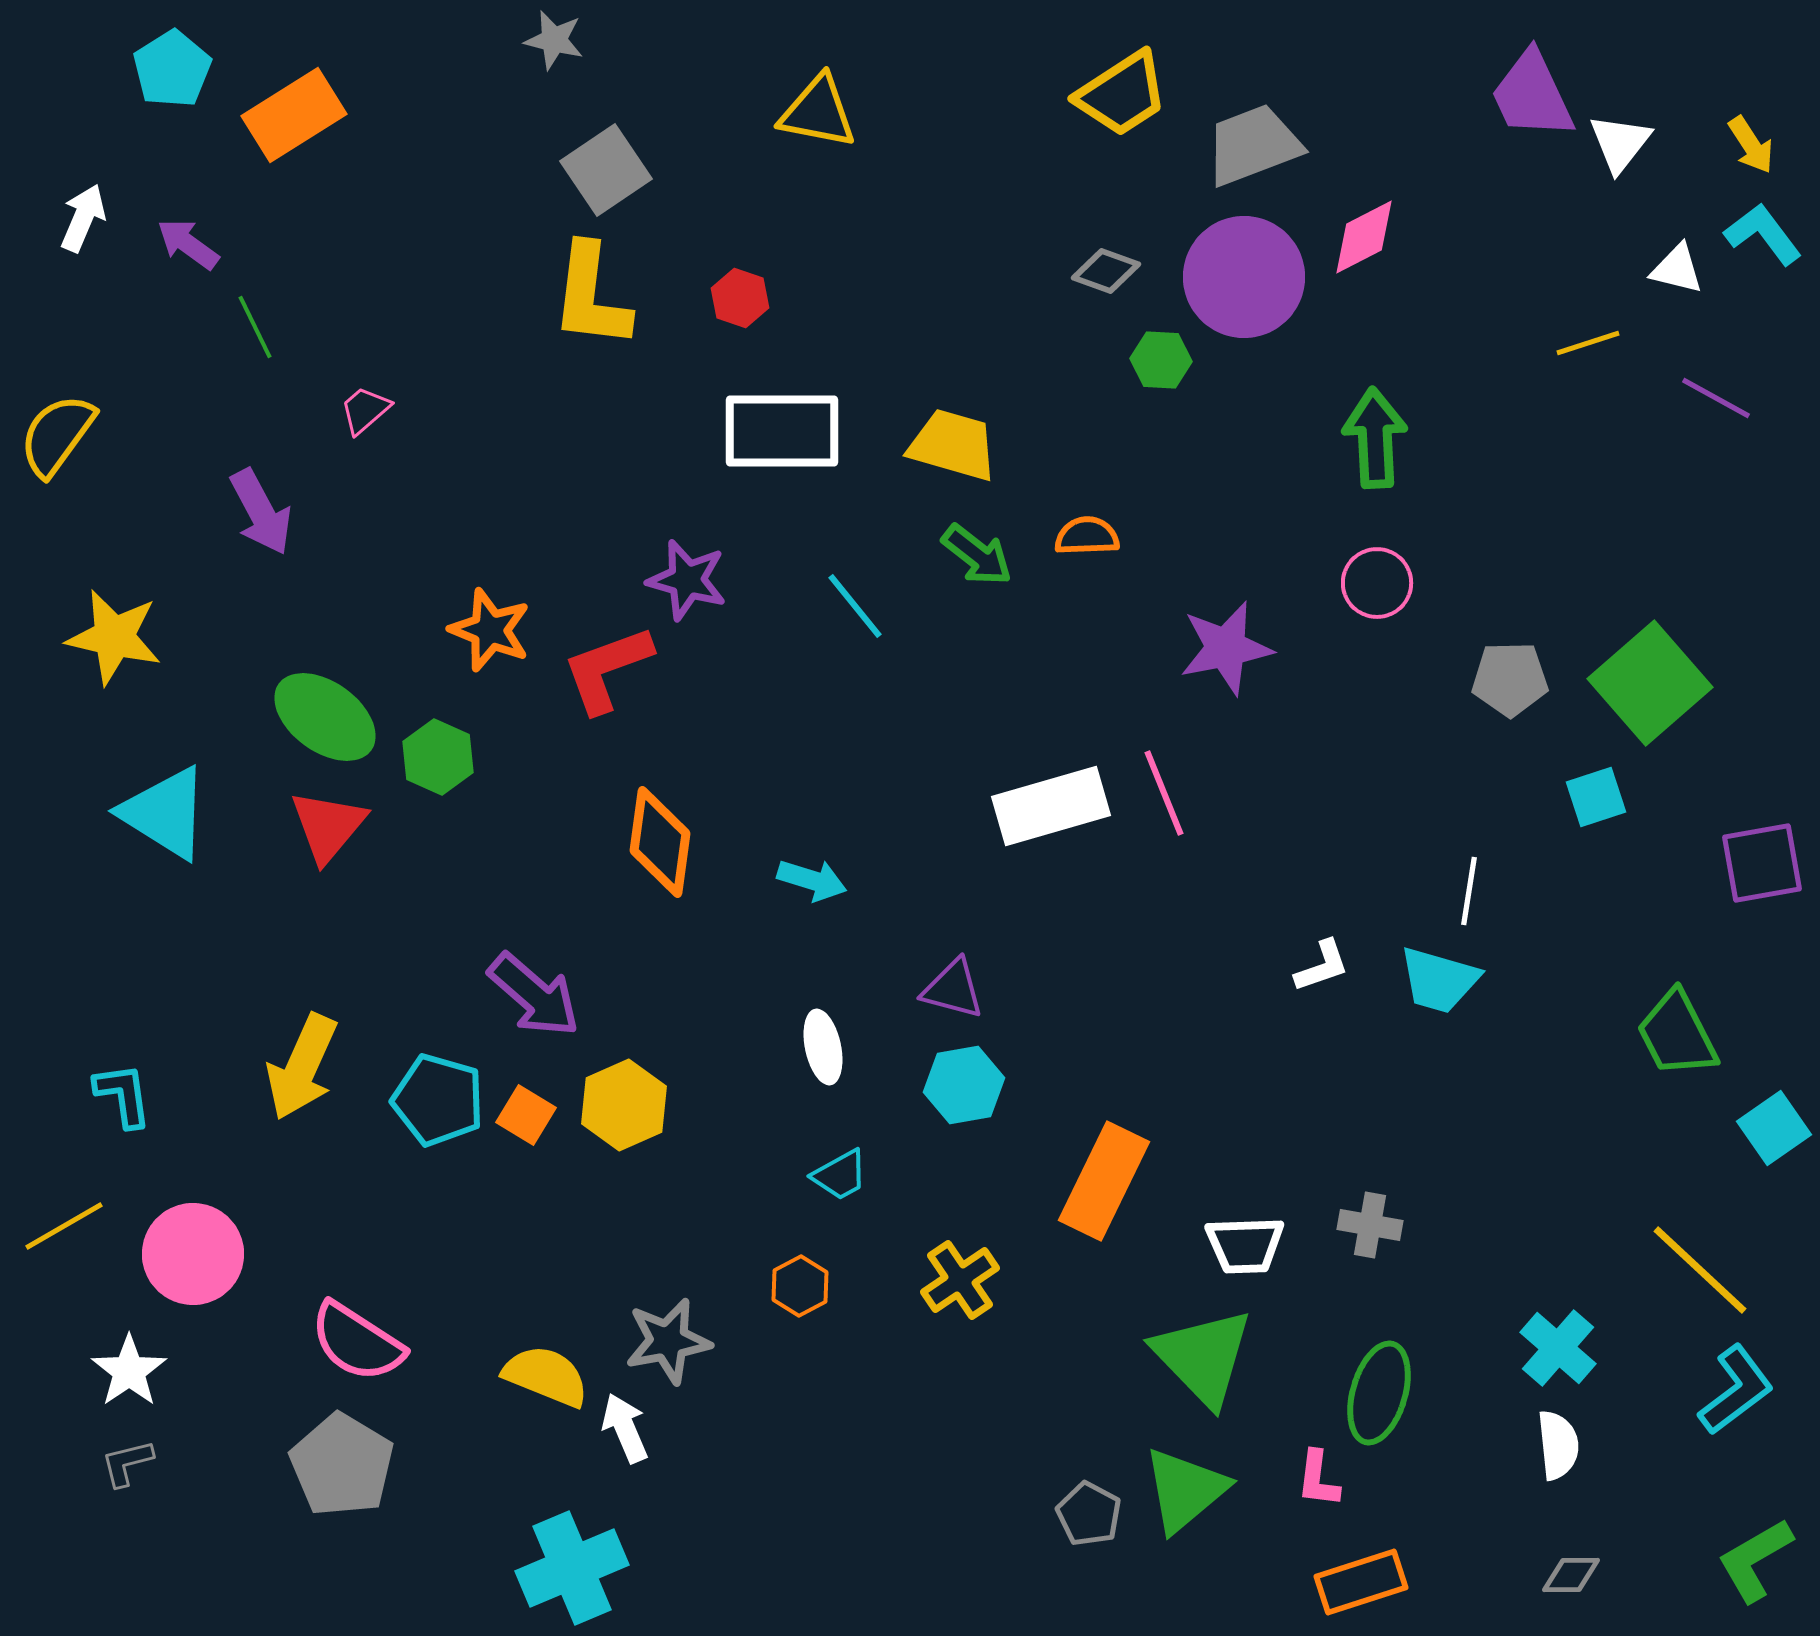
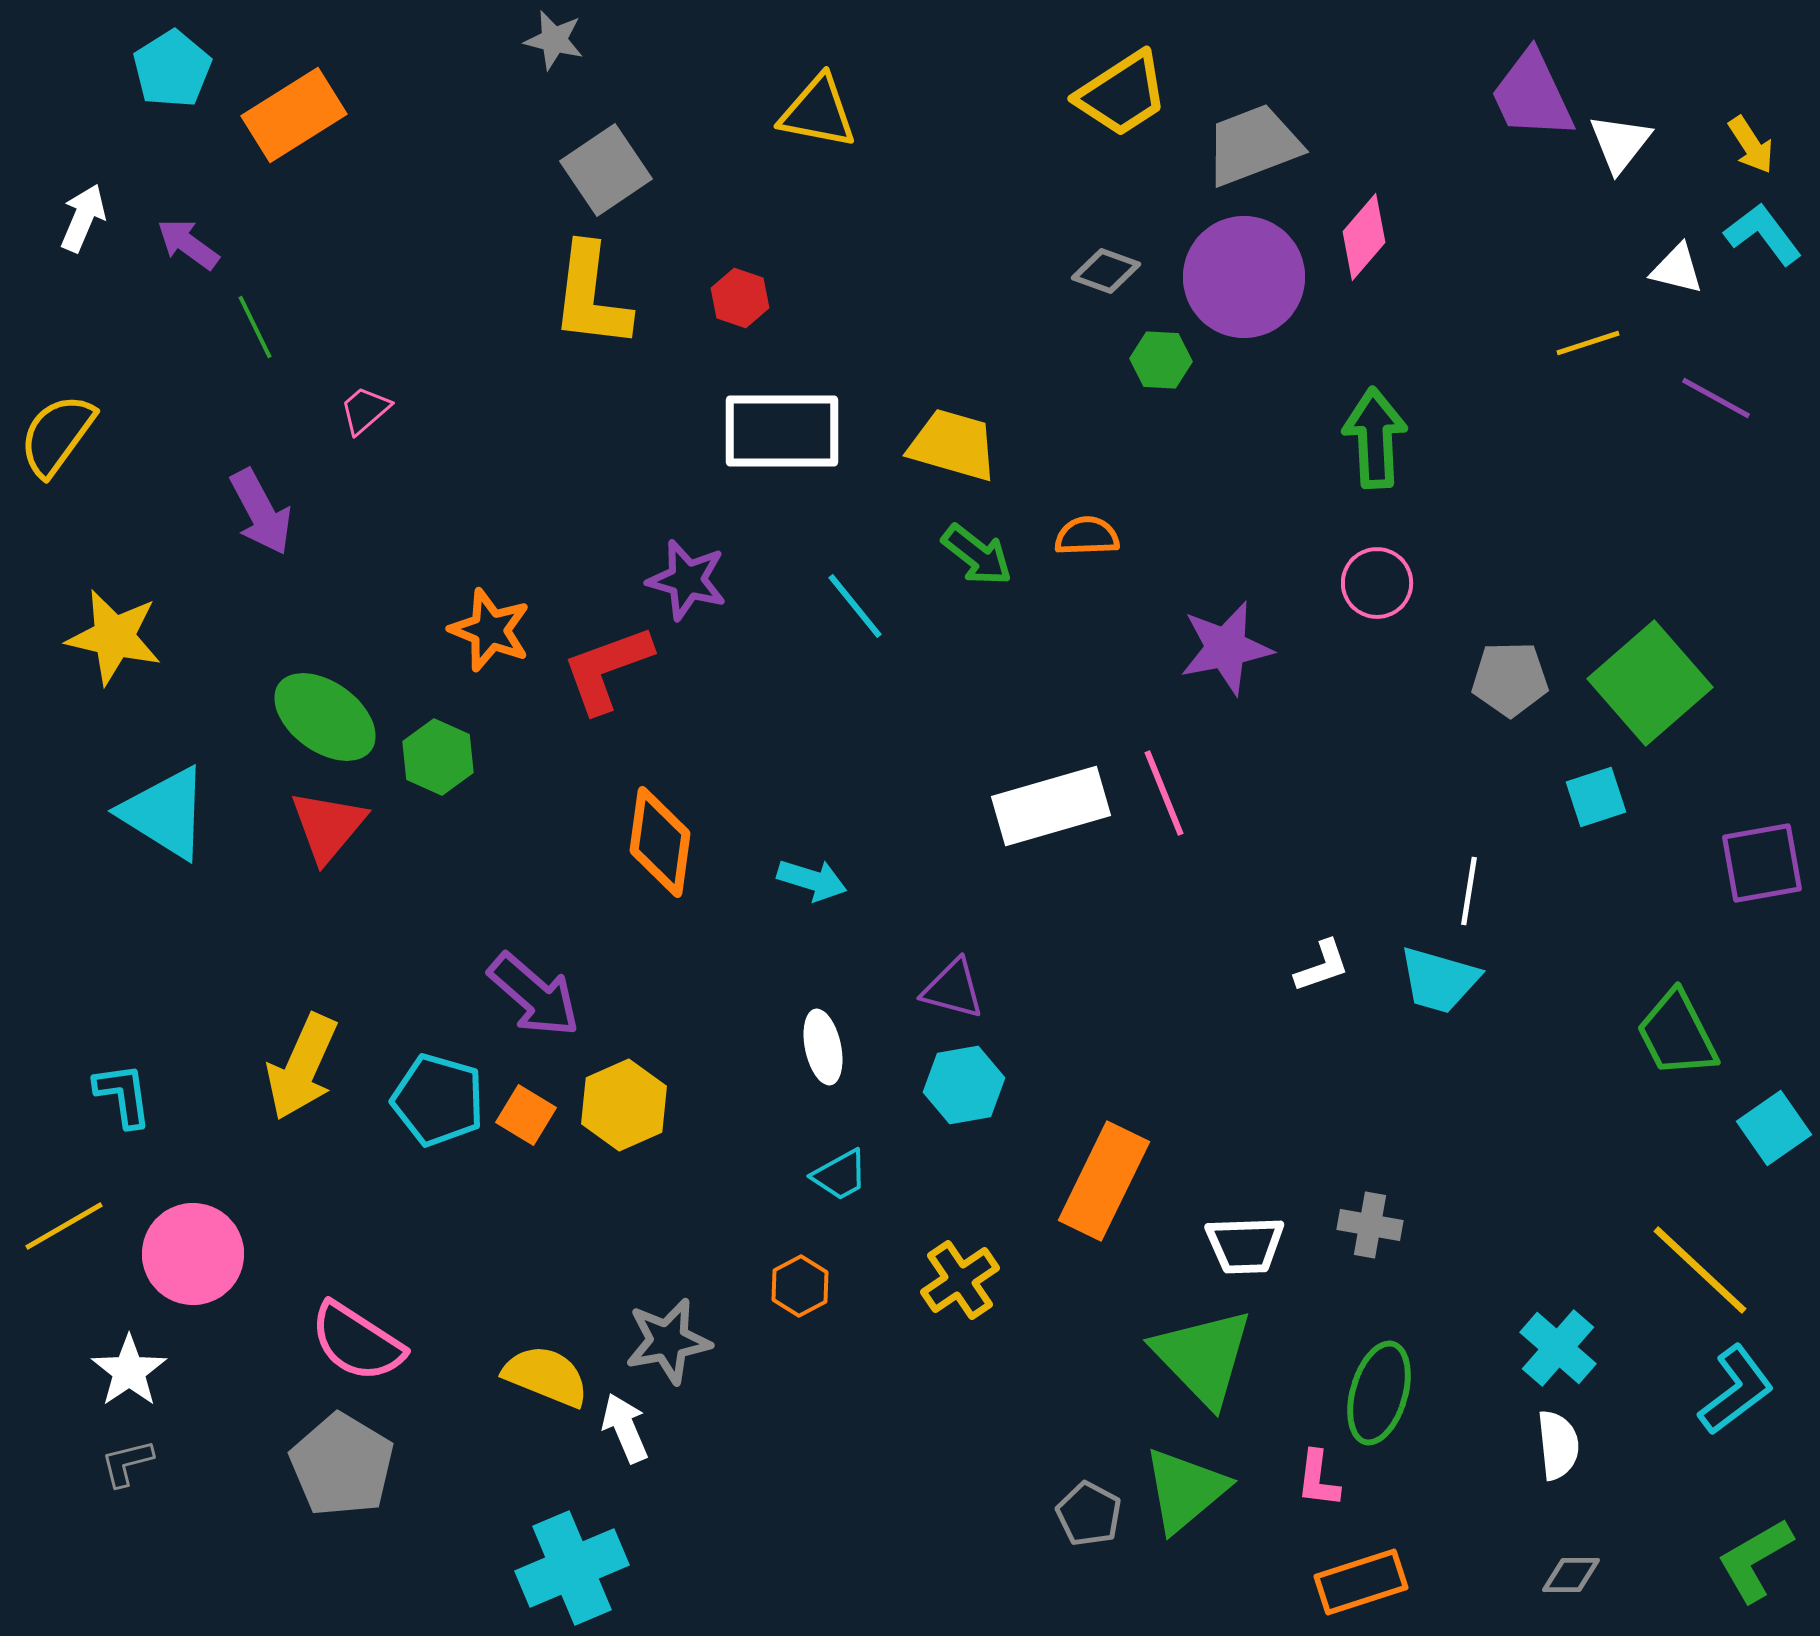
pink diamond at (1364, 237): rotated 22 degrees counterclockwise
